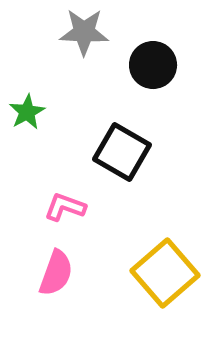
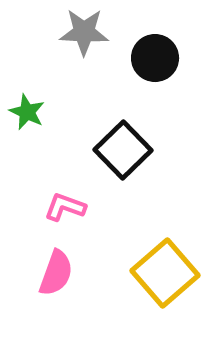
black circle: moved 2 px right, 7 px up
green star: rotated 18 degrees counterclockwise
black square: moved 1 px right, 2 px up; rotated 16 degrees clockwise
